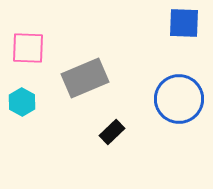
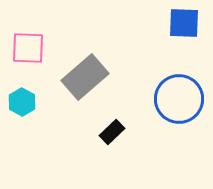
gray rectangle: moved 1 px up; rotated 18 degrees counterclockwise
